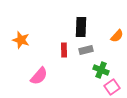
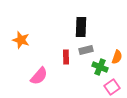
orange semicircle: moved 21 px down; rotated 24 degrees counterclockwise
red rectangle: moved 2 px right, 7 px down
green cross: moved 1 px left, 3 px up
